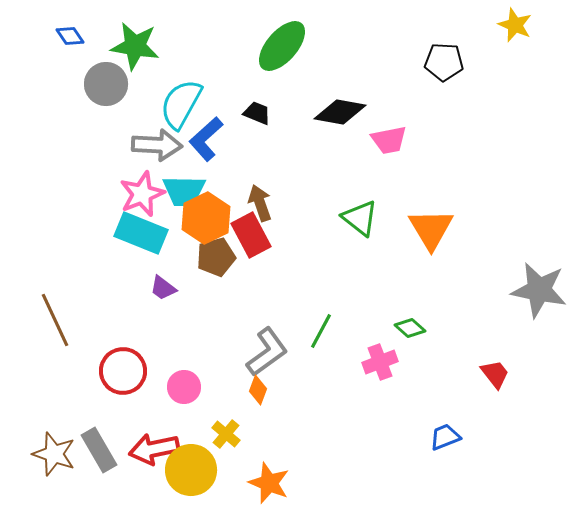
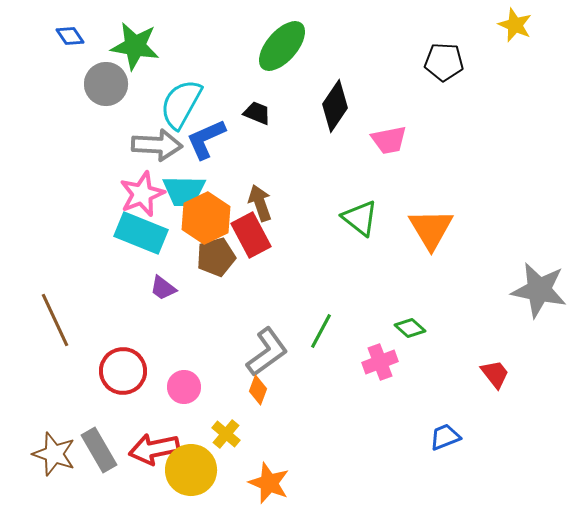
black diamond: moved 5 px left, 6 px up; rotated 66 degrees counterclockwise
blue L-shape: rotated 18 degrees clockwise
